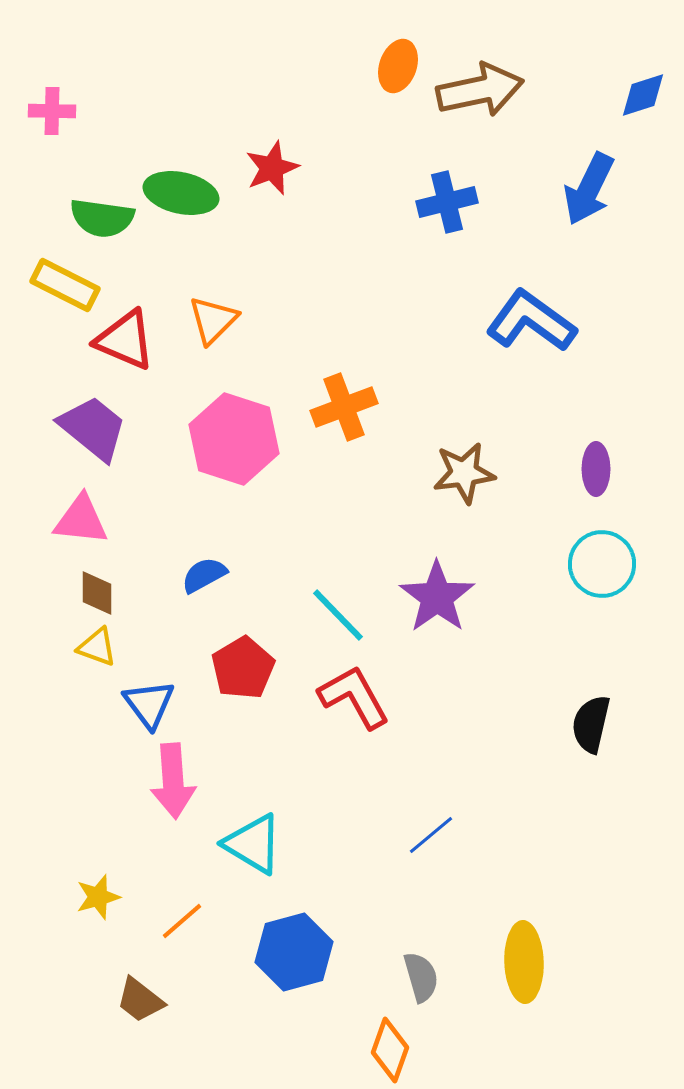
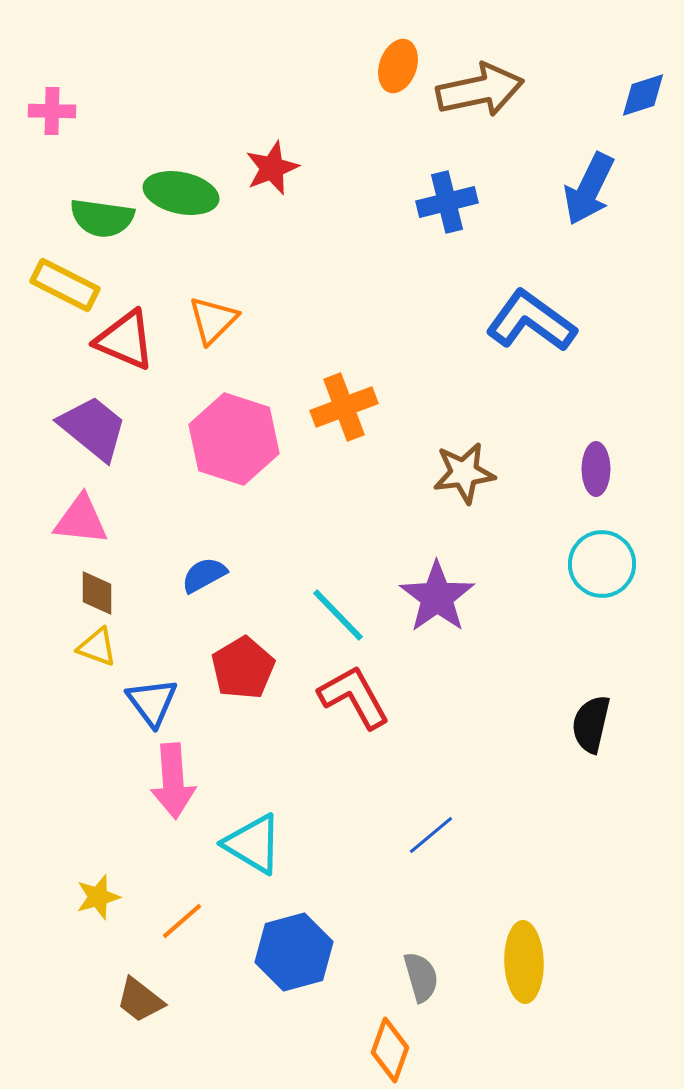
blue triangle: moved 3 px right, 2 px up
